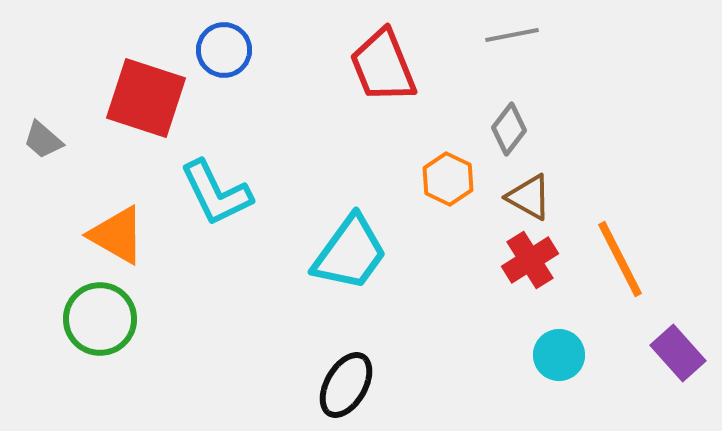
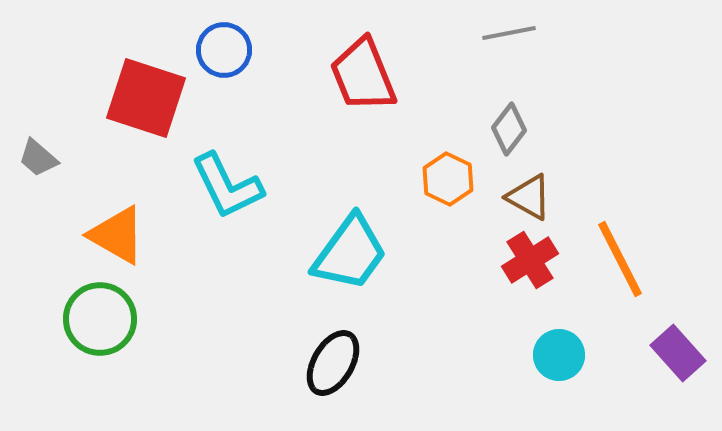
gray line: moved 3 px left, 2 px up
red trapezoid: moved 20 px left, 9 px down
gray trapezoid: moved 5 px left, 18 px down
cyan L-shape: moved 11 px right, 7 px up
black ellipse: moved 13 px left, 22 px up
